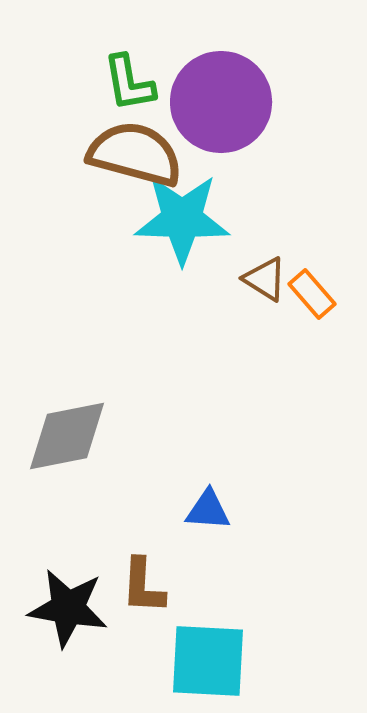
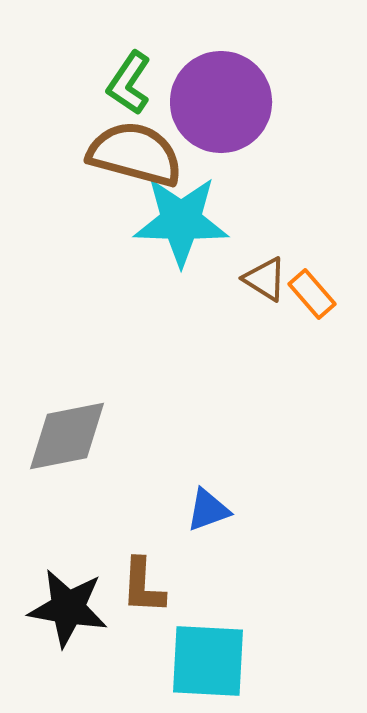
green L-shape: rotated 44 degrees clockwise
cyan star: moved 1 px left, 2 px down
blue triangle: rotated 24 degrees counterclockwise
